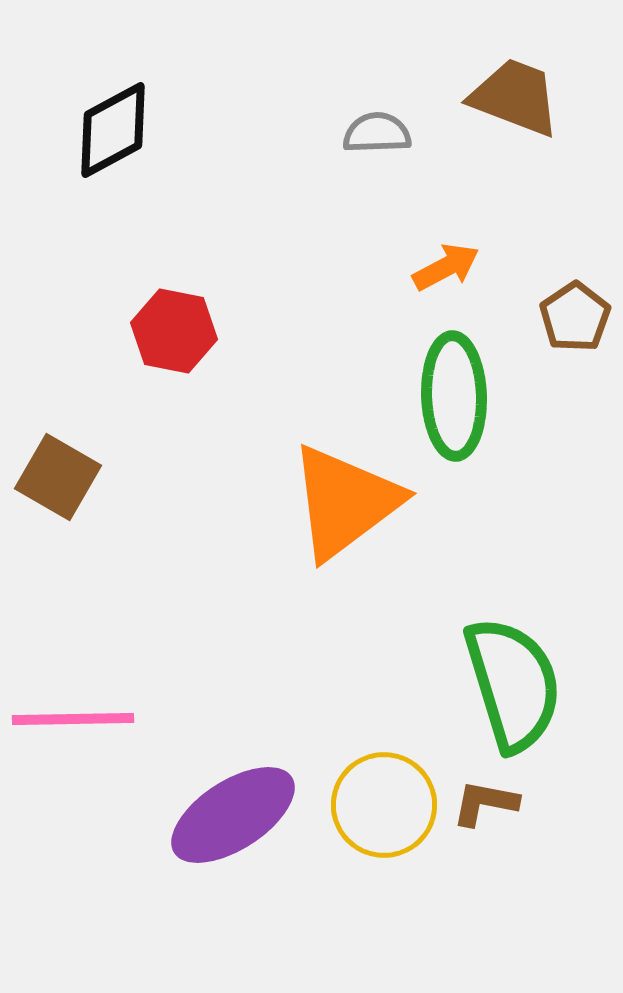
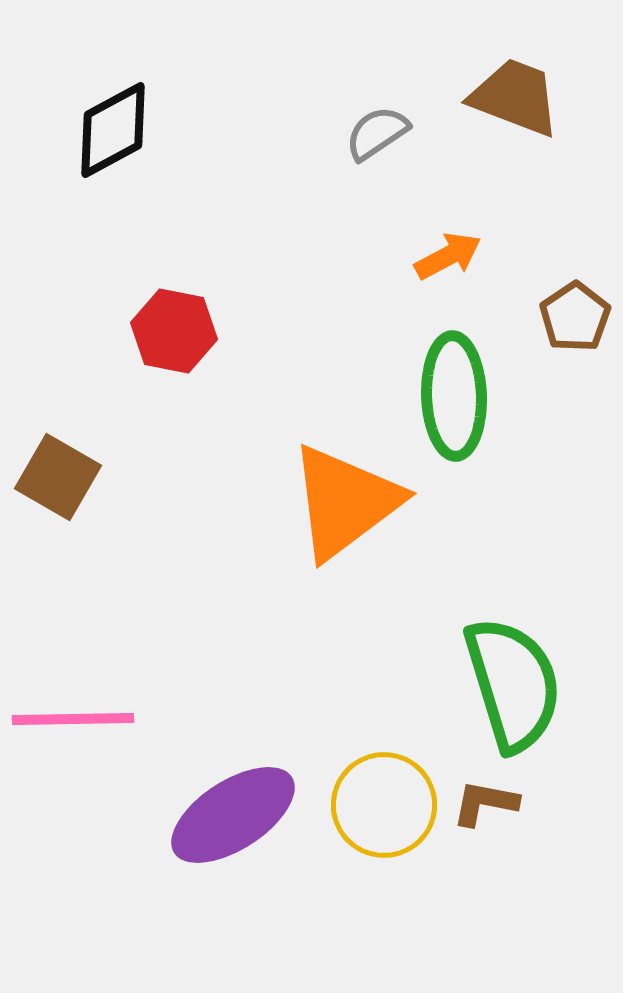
gray semicircle: rotated 32 degrees counterclockwise
orange arrow: moved 2 px right, 11 px up
